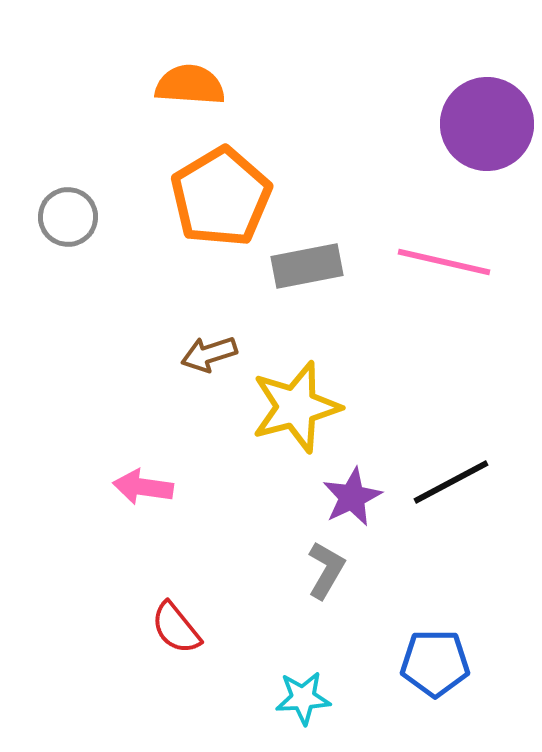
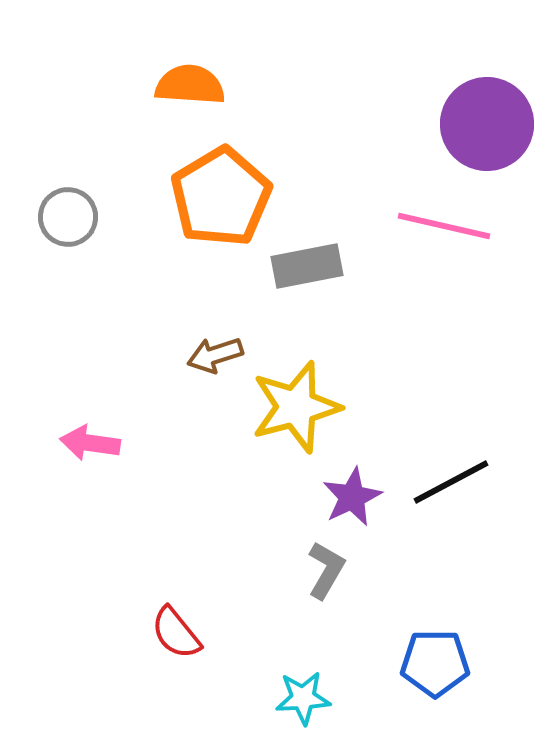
pink line: moved 36 px up
brown arrow: moved 6 px right, 1 px down
pink arrow: moved 53 px left, 44 px up
red semicircle: moved 5 px down
